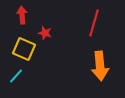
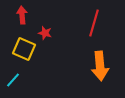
cyan line: moved 3 px left, 4 px down
